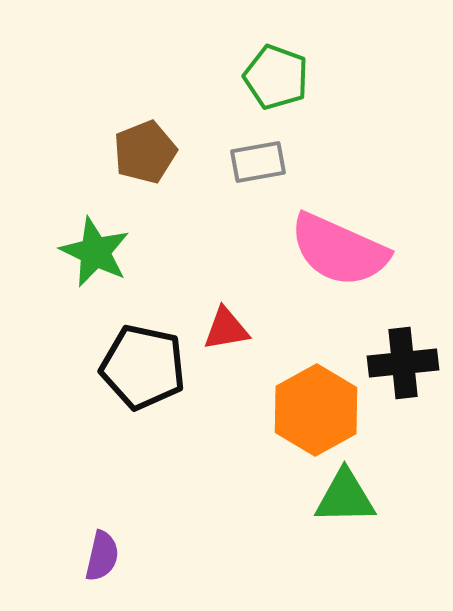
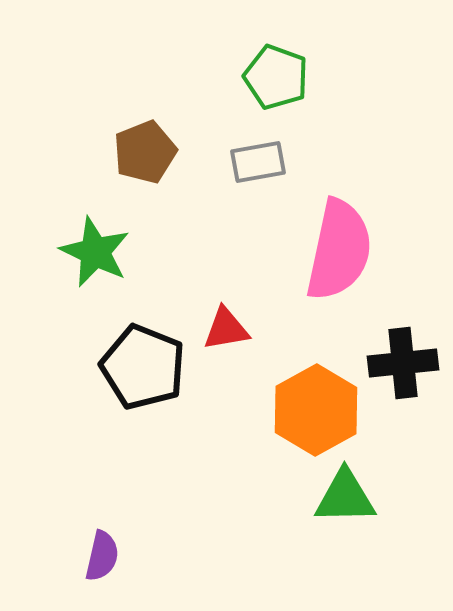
pink semicircle: rotated 102 degrees counterclockwise
black pentagon: rotated 10 degrees clockwise
